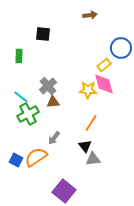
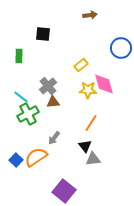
yellow rectangle: moved 23 px left
blue square: rotated 16 degrees clockwise
